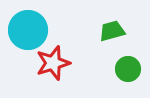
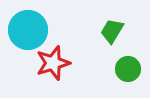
green trapezoid: rotated 44 degrees counterclockwise
